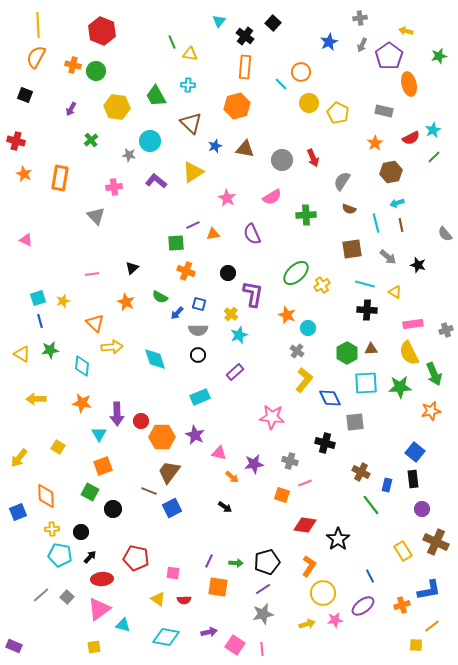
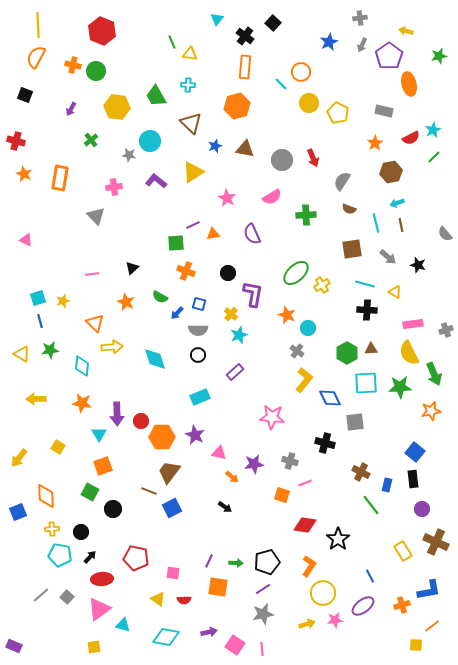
cyan triangle at (219, 21): moved 2 px left, 2 px up
